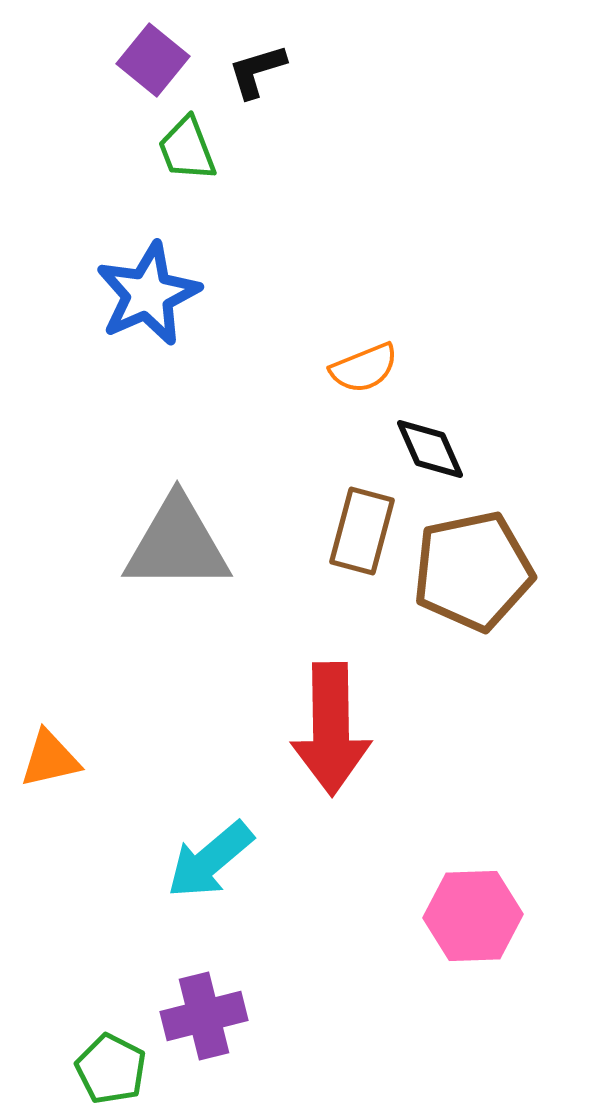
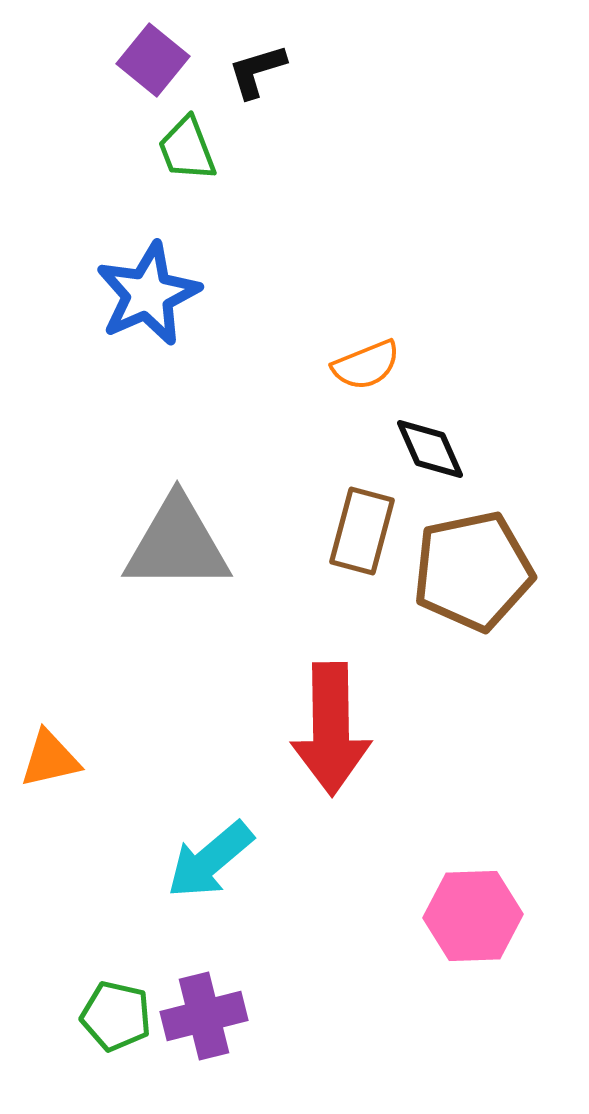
orange semicircle: moved 2 px right, 3 px up
green pentagon: moved 5 px right, 53 px up; rotated 14 degrees counterclockwise
